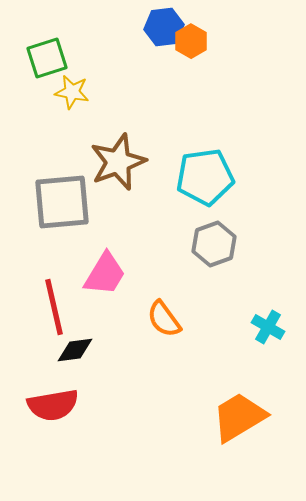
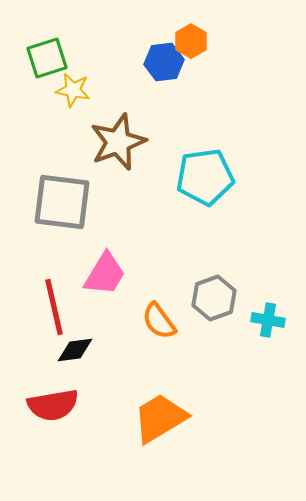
blue hexagon: moved 35 px down
yellow star: moved 1 px right, 2 px up
brown star: moved 20 px up
gray square: rotated 12 degrees clockwise
gray hexagon: moved 54 px down
orange semicircle: moved 5 px left, 2 px down
cyan cross: moved 7 px up; rotated 20 degrees counterclockwise
orange trapezoid: moved 79 px left, 1 px down
